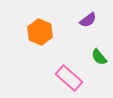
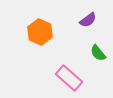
green semicircle: moved 1 px left, 4 px up
